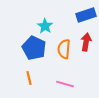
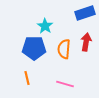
blue rectangle: moved 1 px left, 2 px up
blue pentagon: rotated 25 degrees counterclockwise
orange line: moved 2 px left
